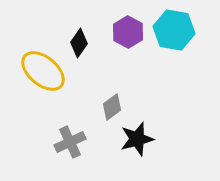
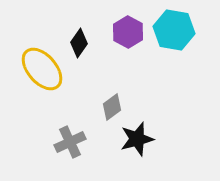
yellow ellipse: moved 1 px left, 2 px up; rotated 9 degrees clockwise
